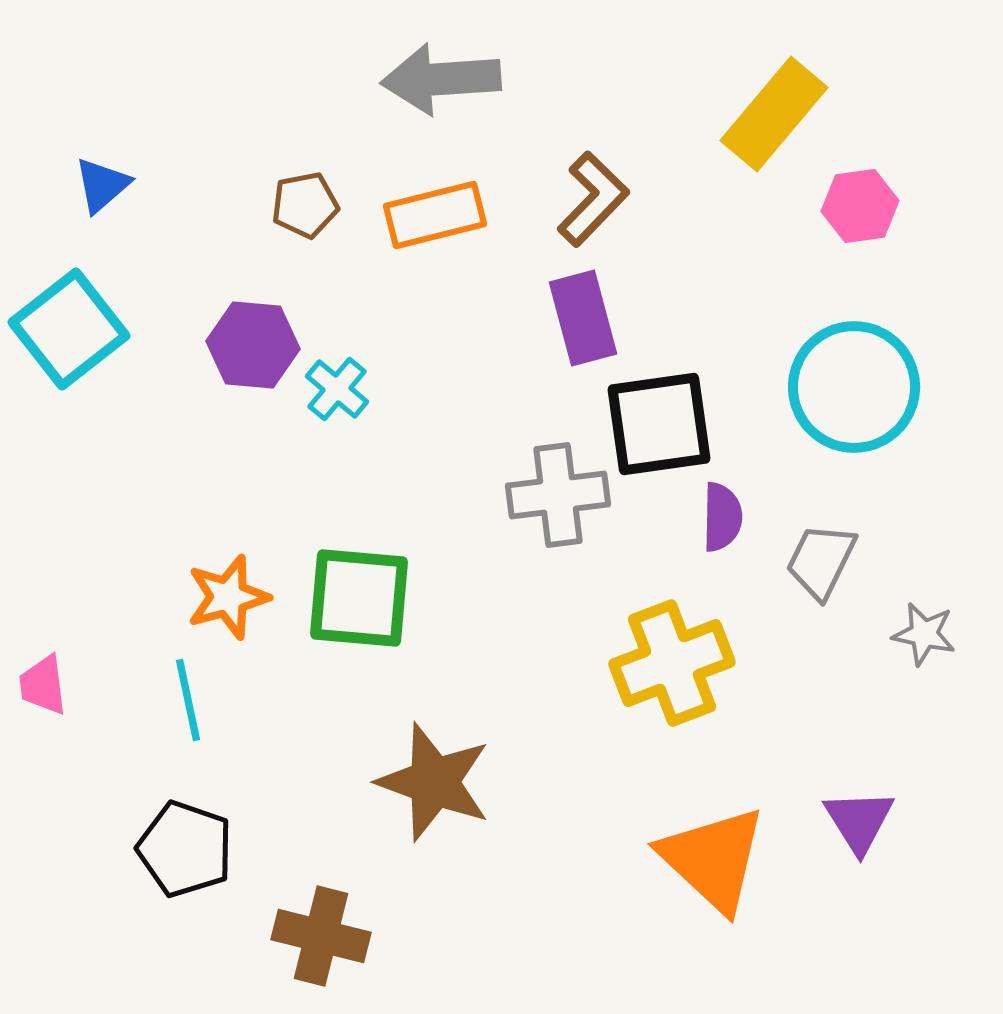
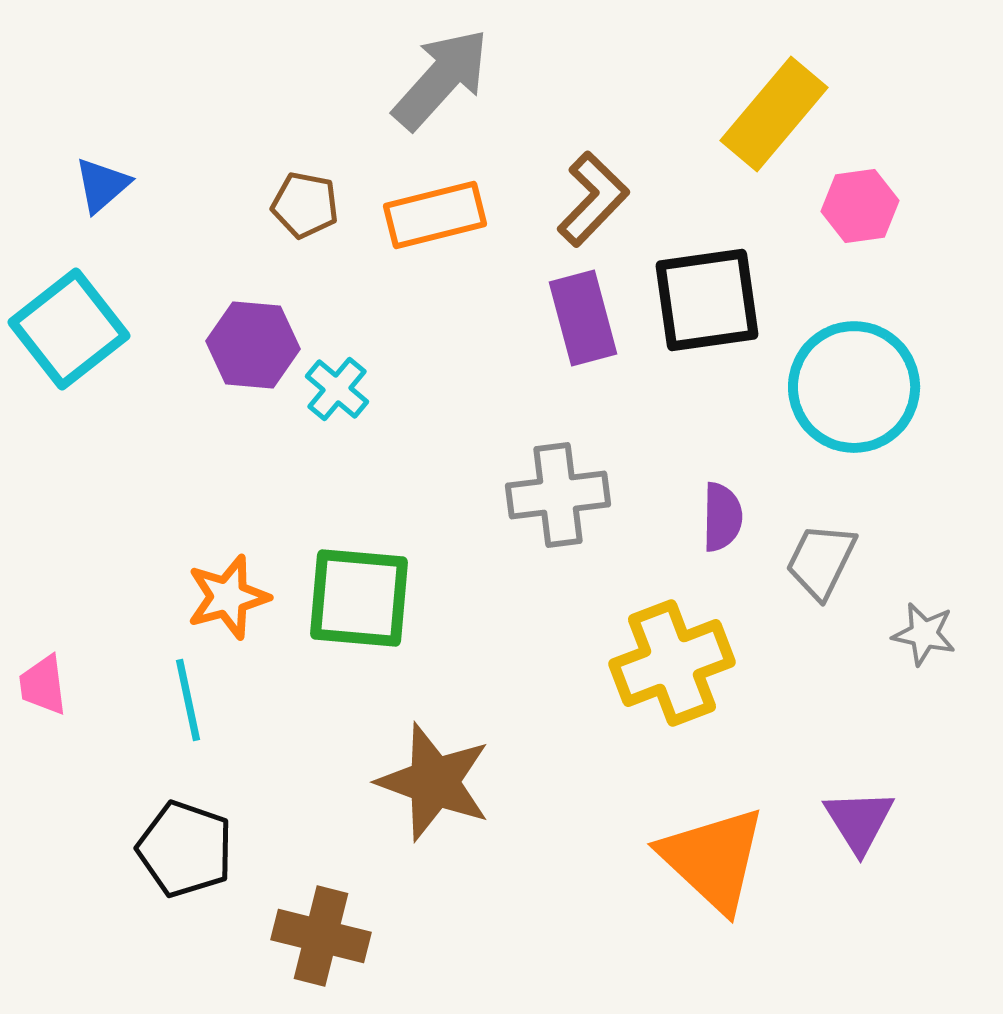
gray arrow: rotated 136 degrees clockwise
brown pentagon: rotated 22 degrees clockwise
black square: moved 48 px right, 124 px up
